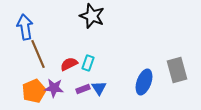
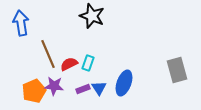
blue arrow: moved 4 px left, 4 px up
brown line: moved 10 px right
blue ellipse: moved 20 px left, 1 px down
purple star: moved 2 px up
